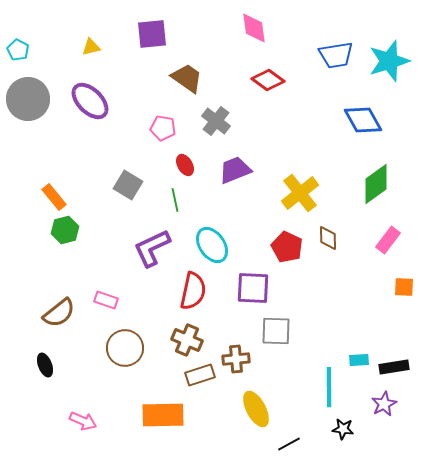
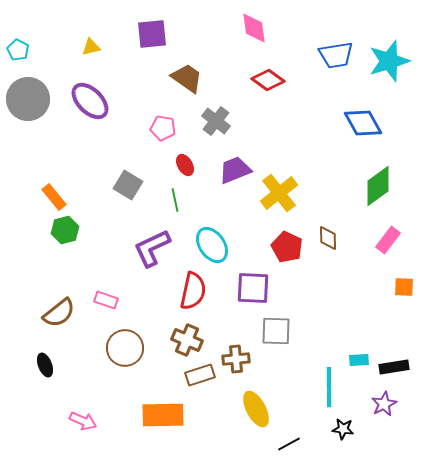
blue diamond at (363, 120): moved 3 px down
green diamond at (376, 184): moved 2 px right, 2 px down
yellow cross at (300, 193): moved 21 px left
